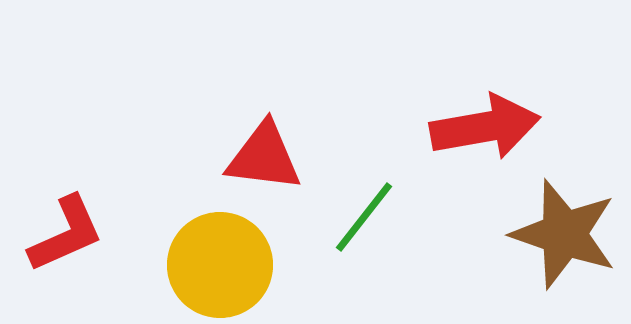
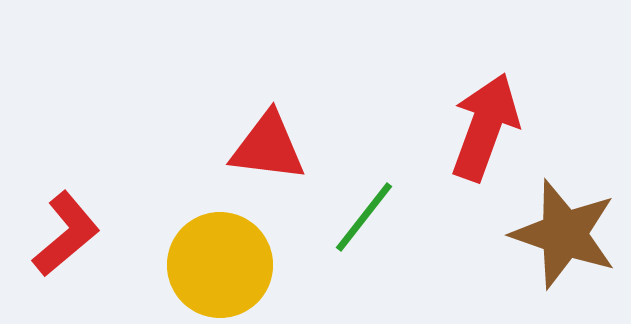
red arrow: rotated 60 degrees counterclockwise
red triangle: moved 4 px right, 10 px up
red L-shape: rotated 16 degrees counterclockwise
